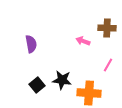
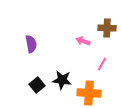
pink line: moved 6 px left, 1 px up
